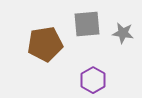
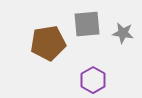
brown pentagon: moved 3 px right, 1 px up
